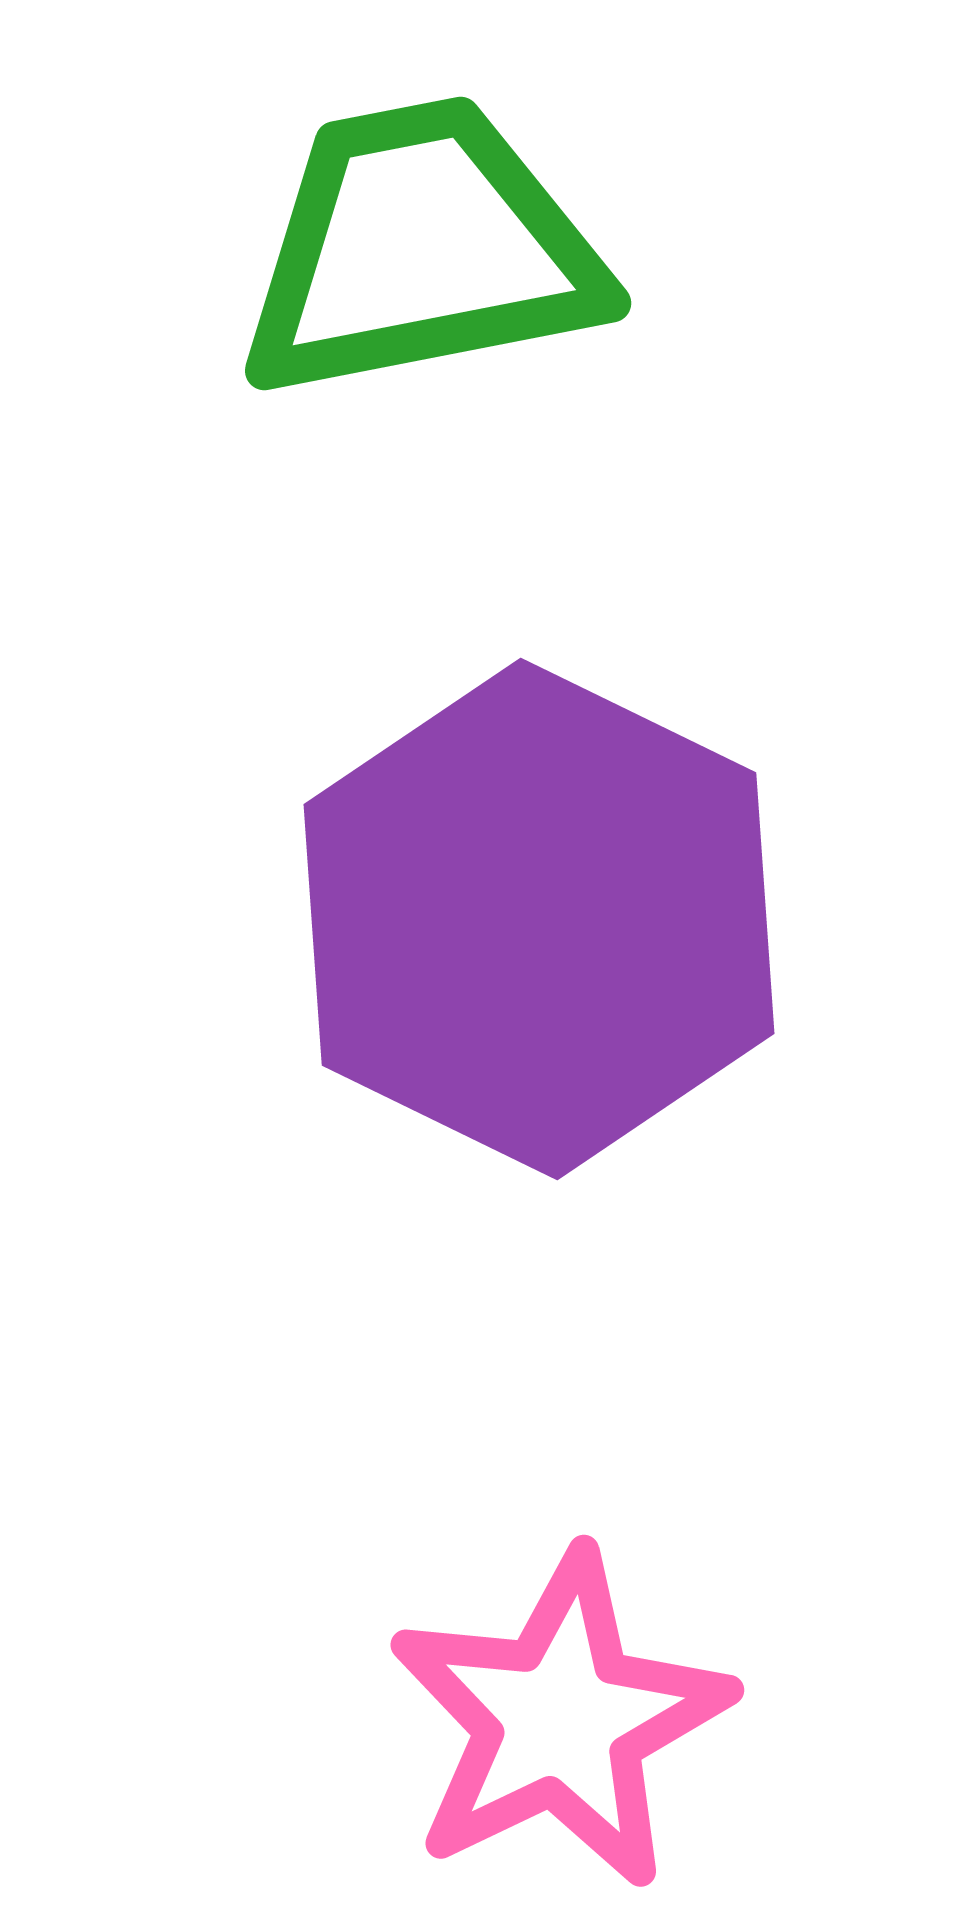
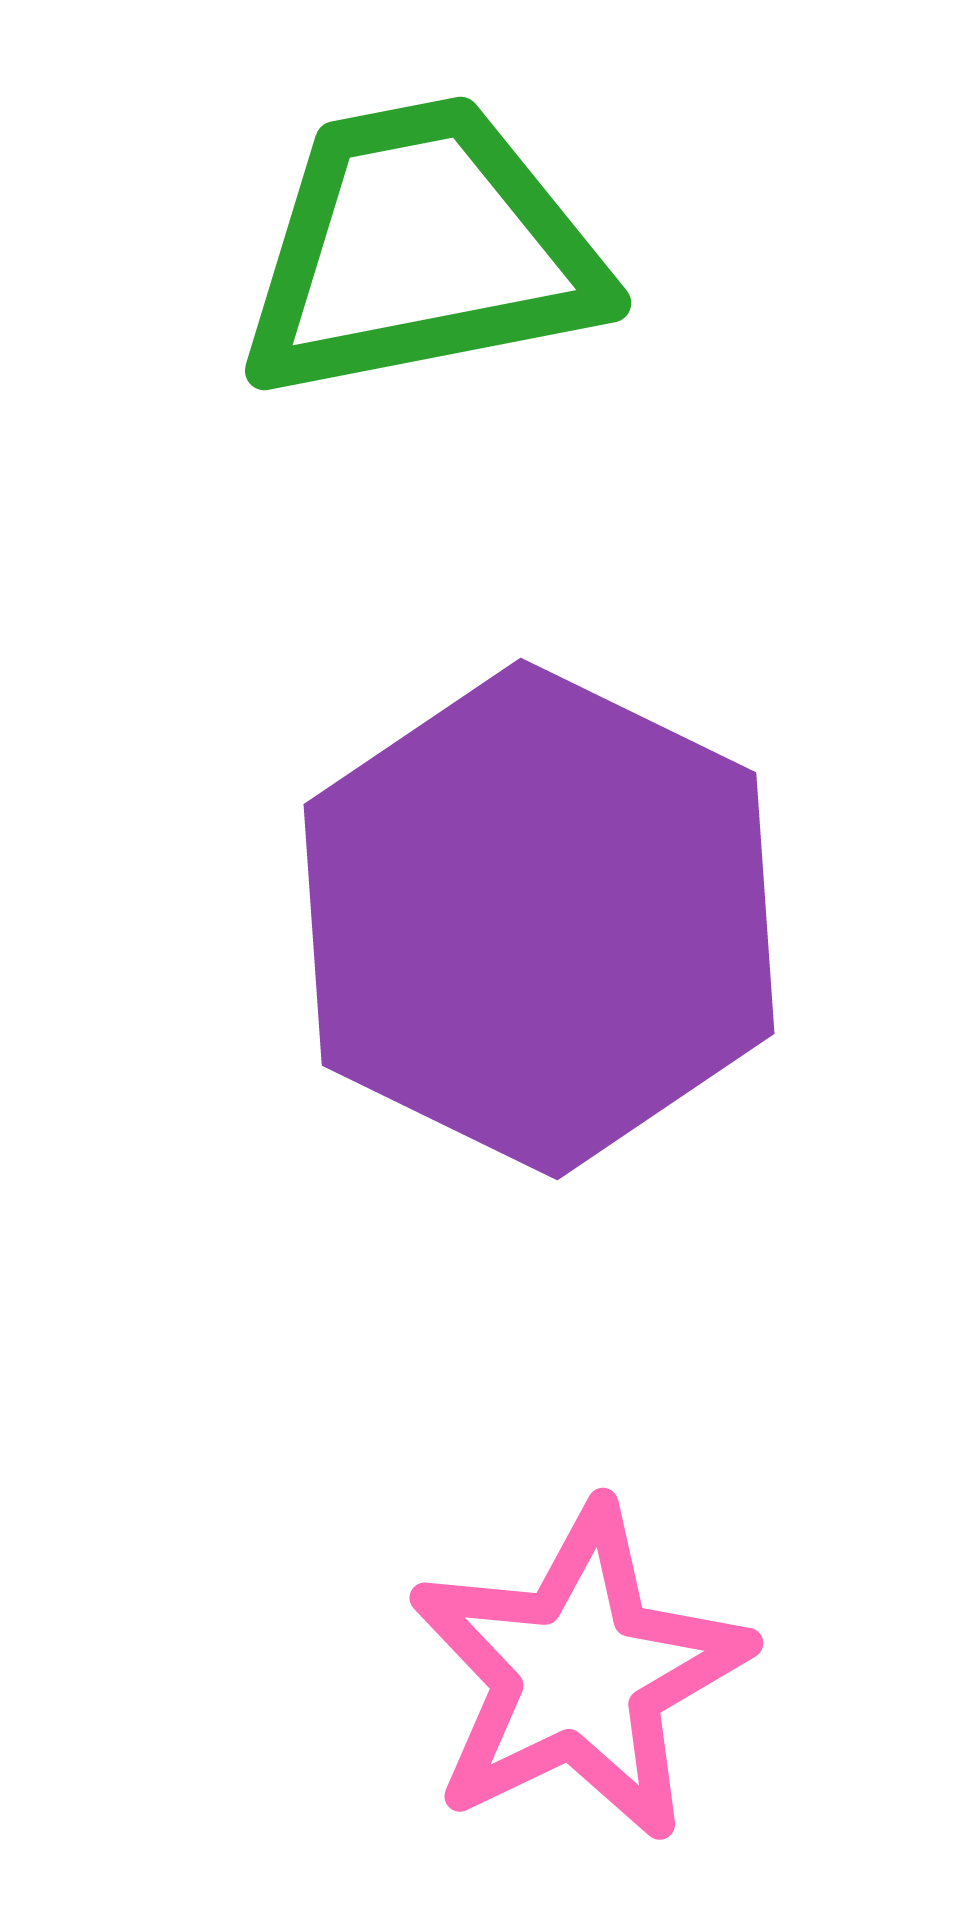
pink star: moved 19 px right, 47 px up
